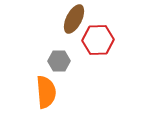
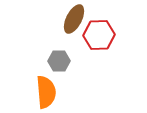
red hexagon: moved 1 px right, 5 px up
